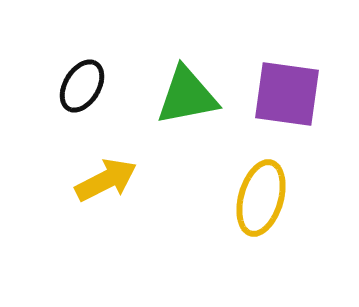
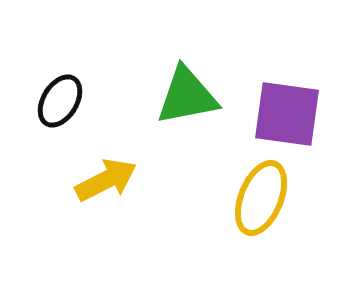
black ellipse: moved 22 px left, 15 px down
purple square: moved 20 px down
yellow ellipse: rotated 6 degrees clockwise
